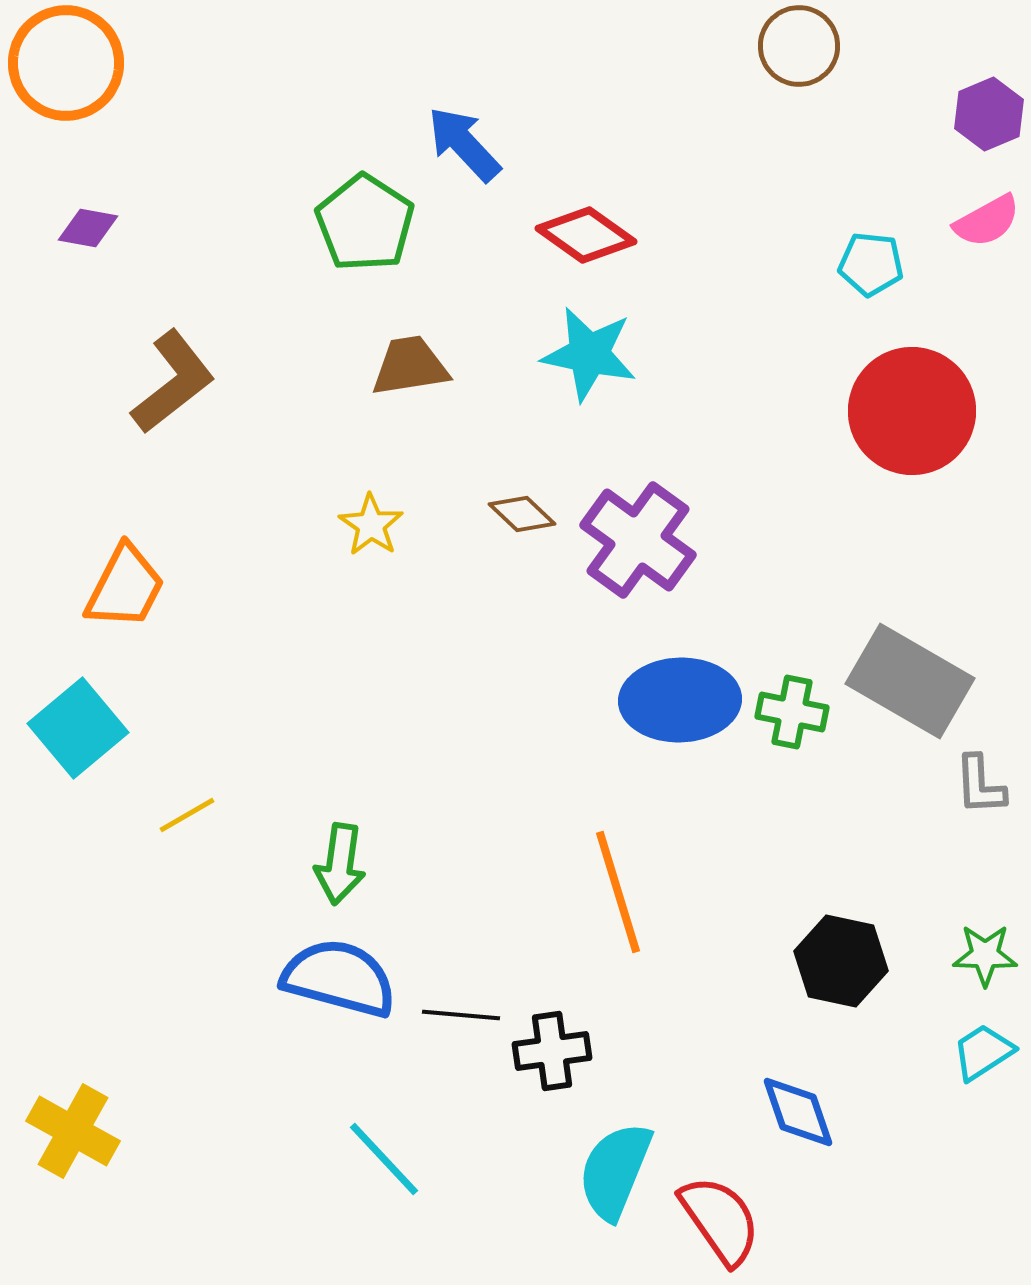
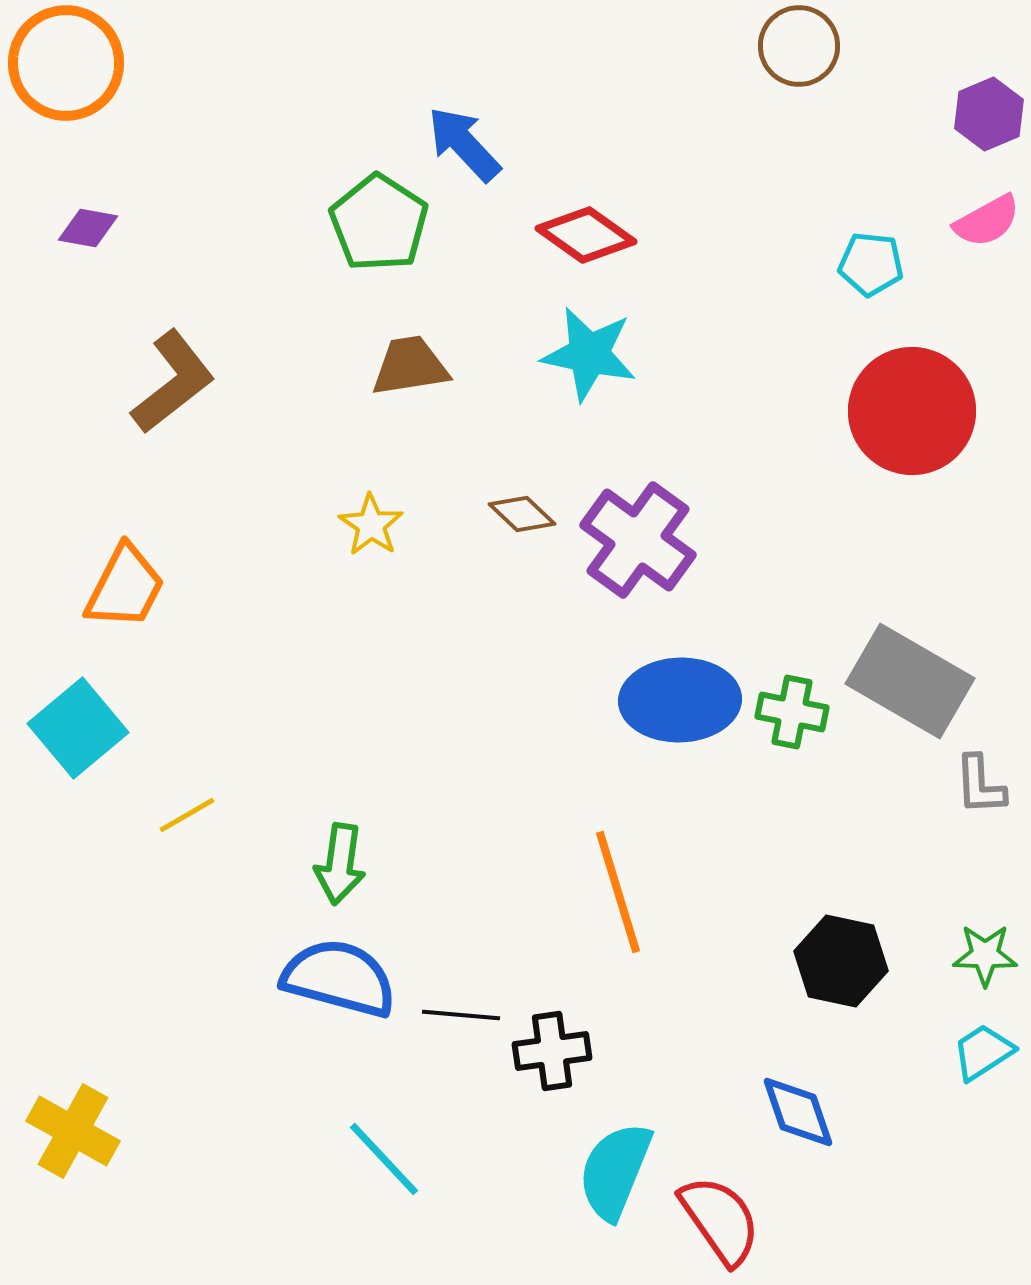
green pentagon: moved 14 px right
